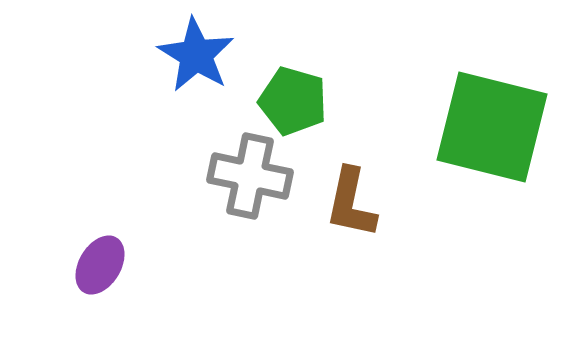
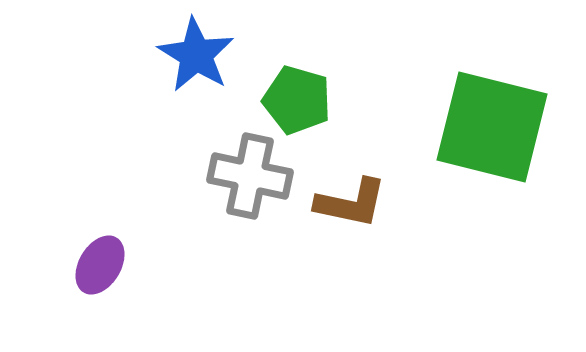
green pentagon: moved 4 px right, 1 px up
brown L-shape: rotated 90 degrees counterclockwise
